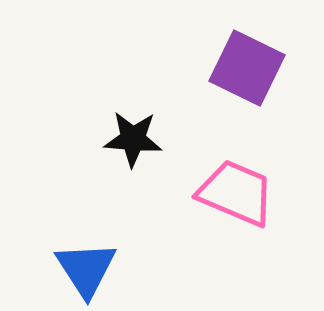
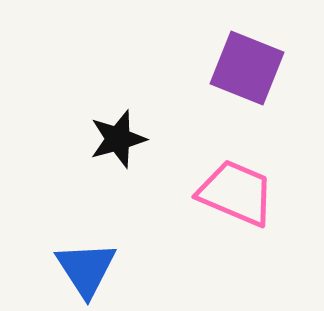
purple square: rotated 4 degrees counterclockwise
black star: moved 15 px left; rotated 20 degrees counterclockwise
